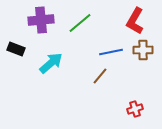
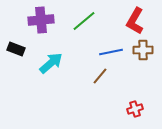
green line: moved 4 px right, 2 px up
